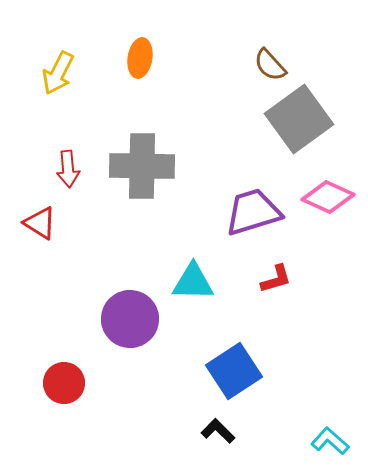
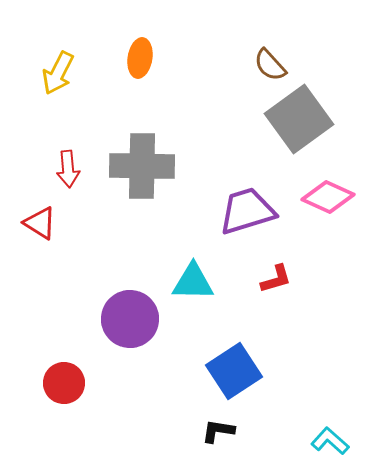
purple trapezoid: moved 6 px left, 1 px up
black L-shape: rotated 36 degrees counterclockwise
